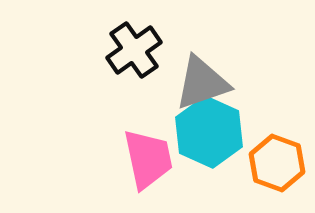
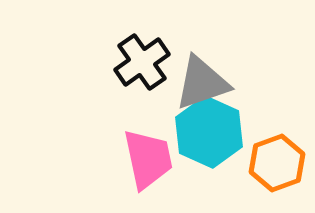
black cross: moved 8 px right, 12 px down
orange hexagon: rotated 20 degrees clockwise
